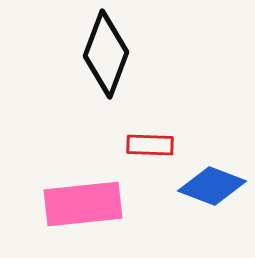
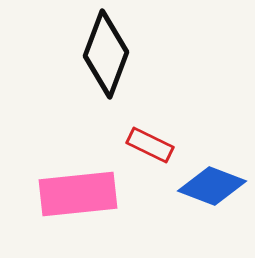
red rectangle: rotated 24 degrees clockwise
pink rectangle: moved 5 px left, 10 px up
